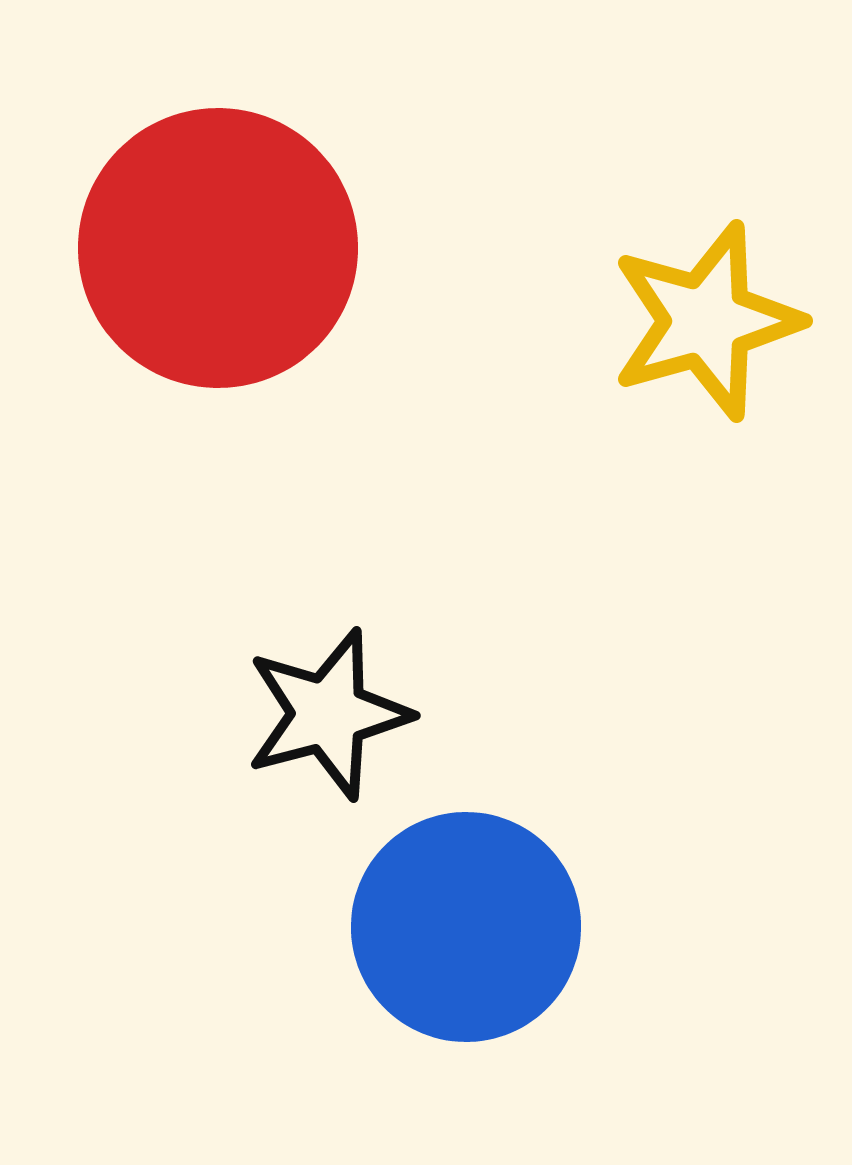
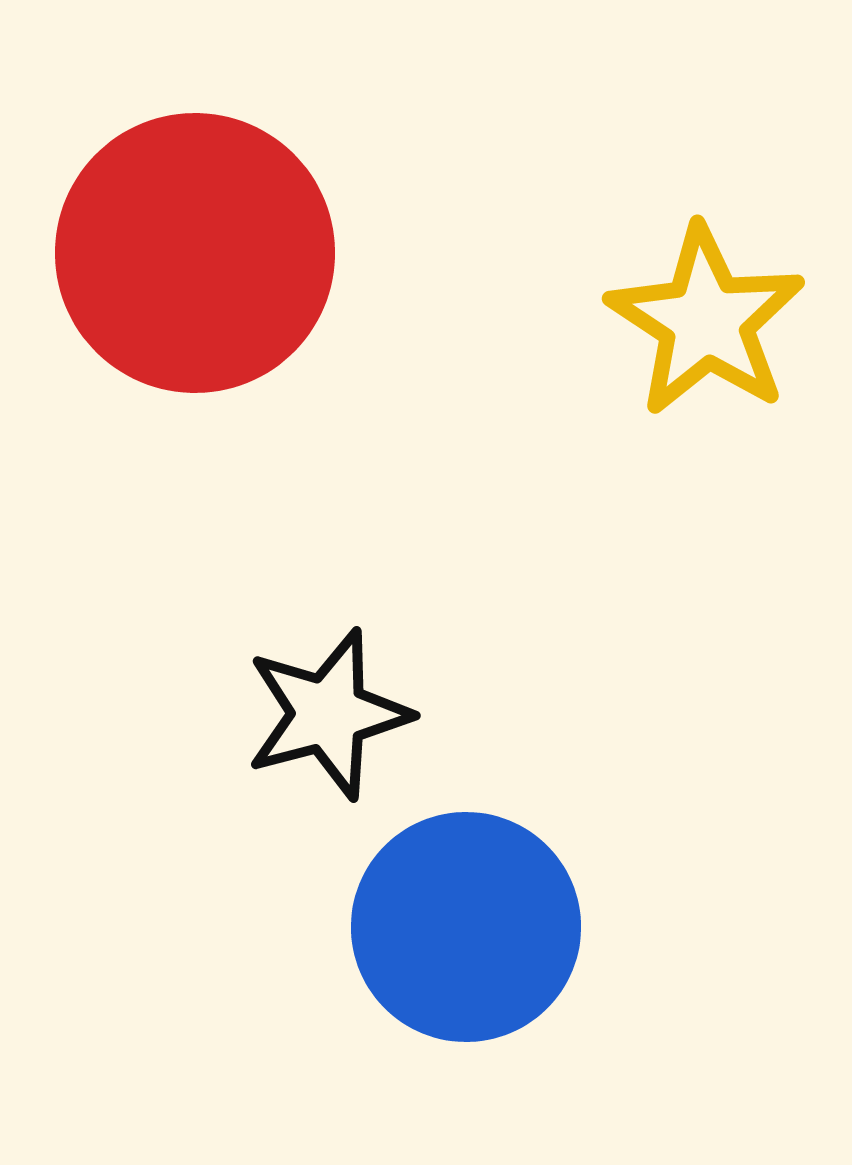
red circle: moved 23 px left, 5 px down
yellow star: rotated 23 degrees counterclockwise
